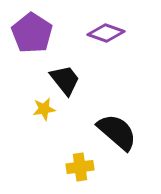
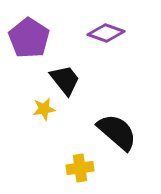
purple pentagon: moved 3 px left, 5 px down
yellow cross: moved 1 px down
